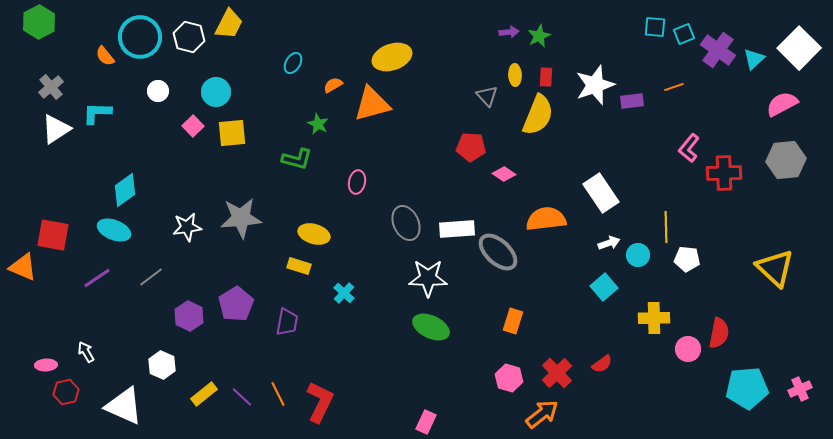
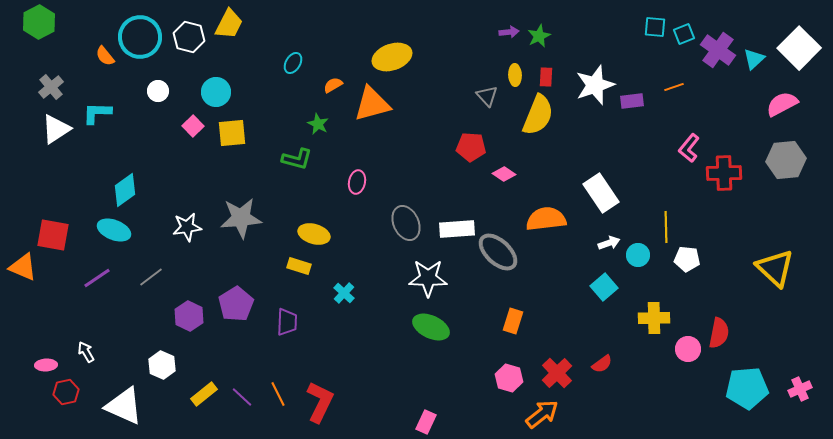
purple trapezoid at (287, 322): rotated 8 degrees counterclockwise
